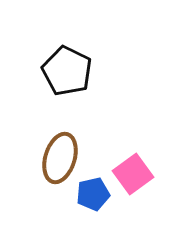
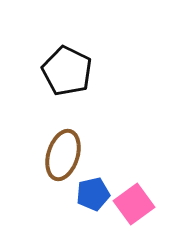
brown ellipse: moved 3 px right, 3 px up
pink square: moved 1 px right, 30 px down
